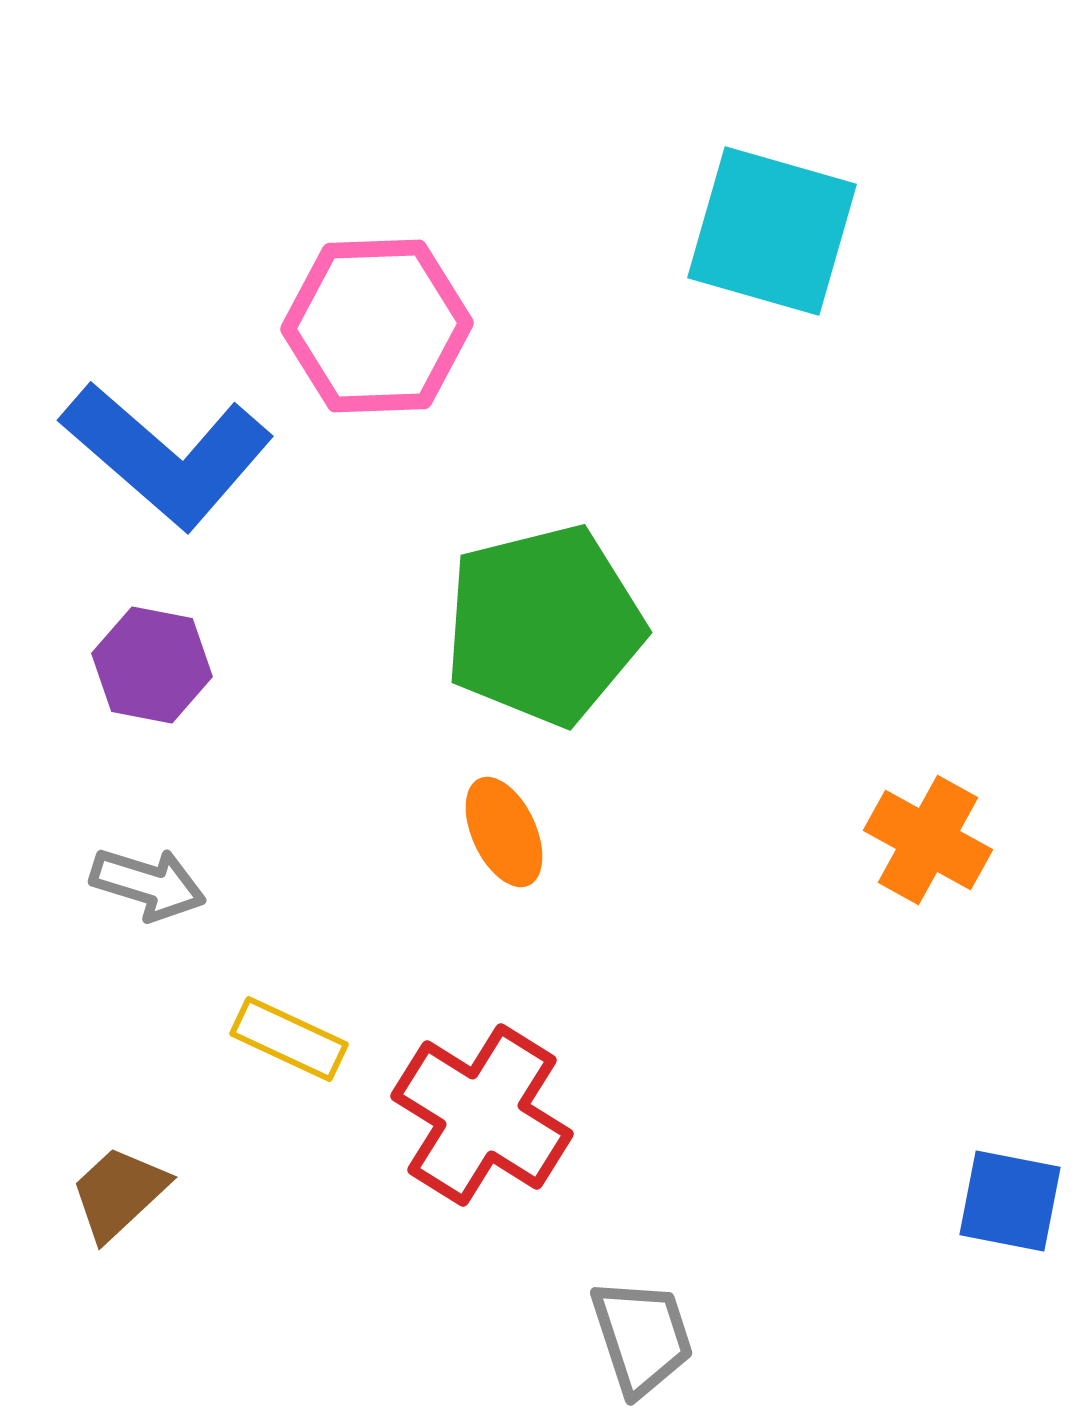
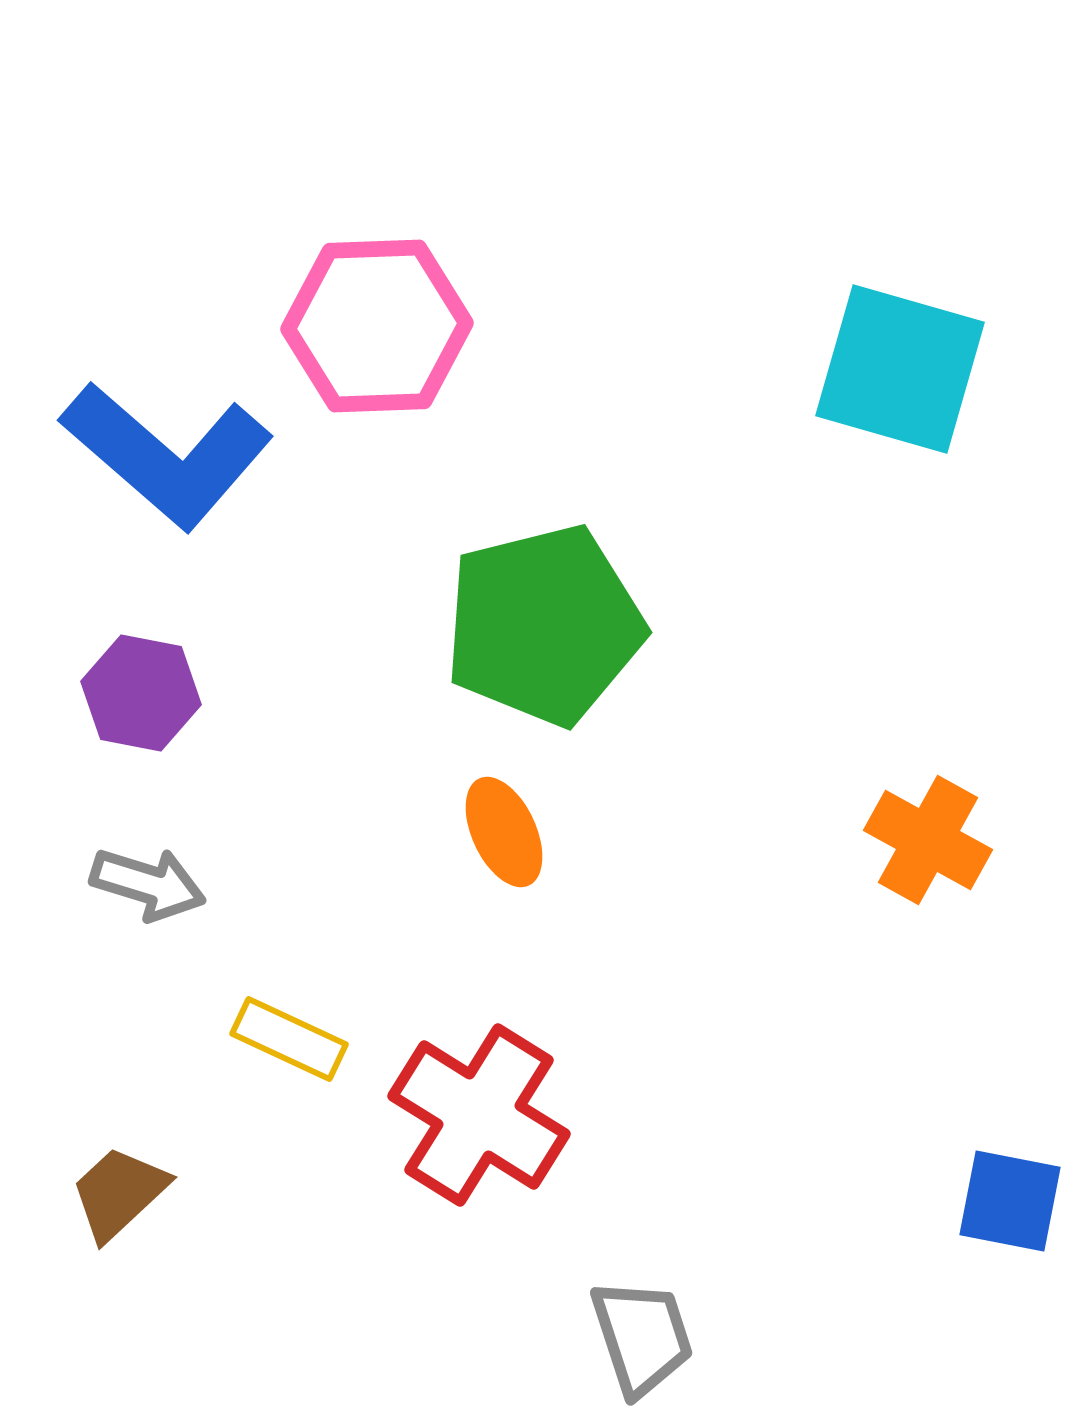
cyan square: moved 128 px right, 138 px down
purple hexagon: moved 11 px left, 28 px down
red cross: moved 3 px left
